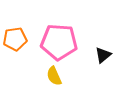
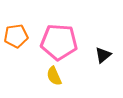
orange pentagon: moved 1 px right, 3 px up
